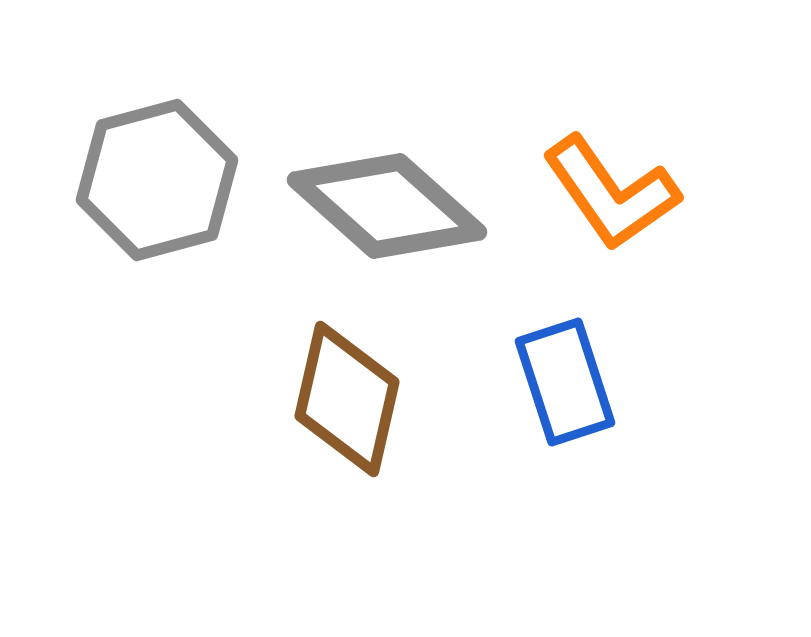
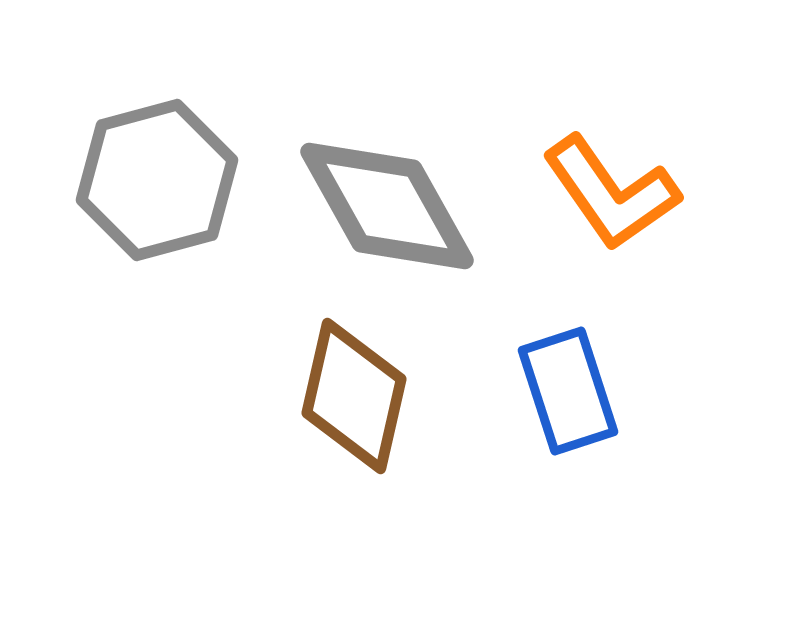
gray diamond: rotated 19 degrees clockwise
blue rectangle: moved 3 px right, 9 px down
brown diamond: moved 7 px right, 3 px up
